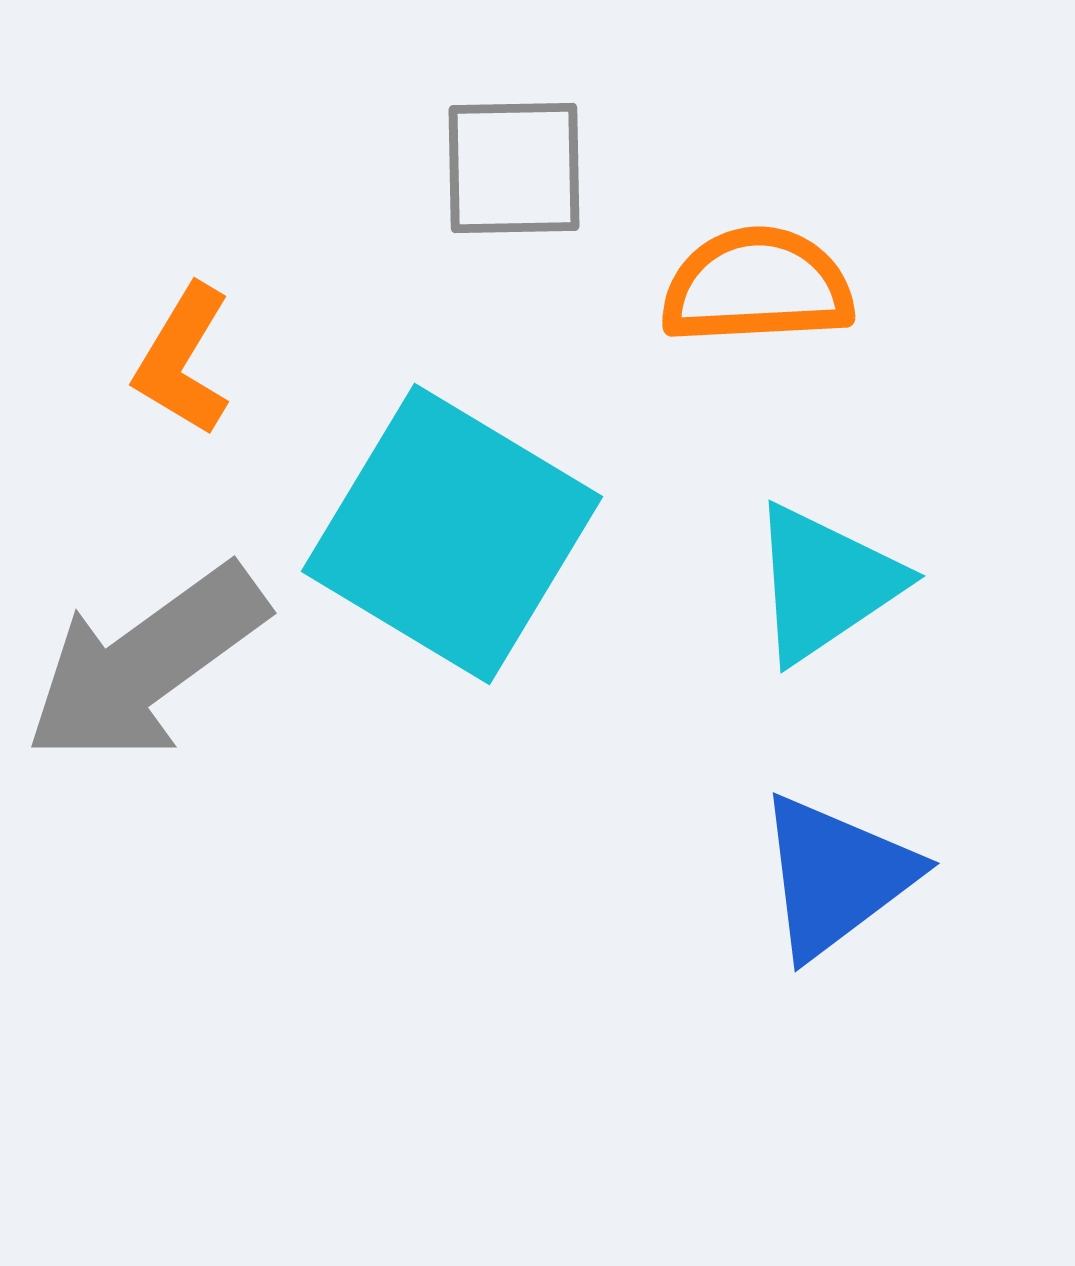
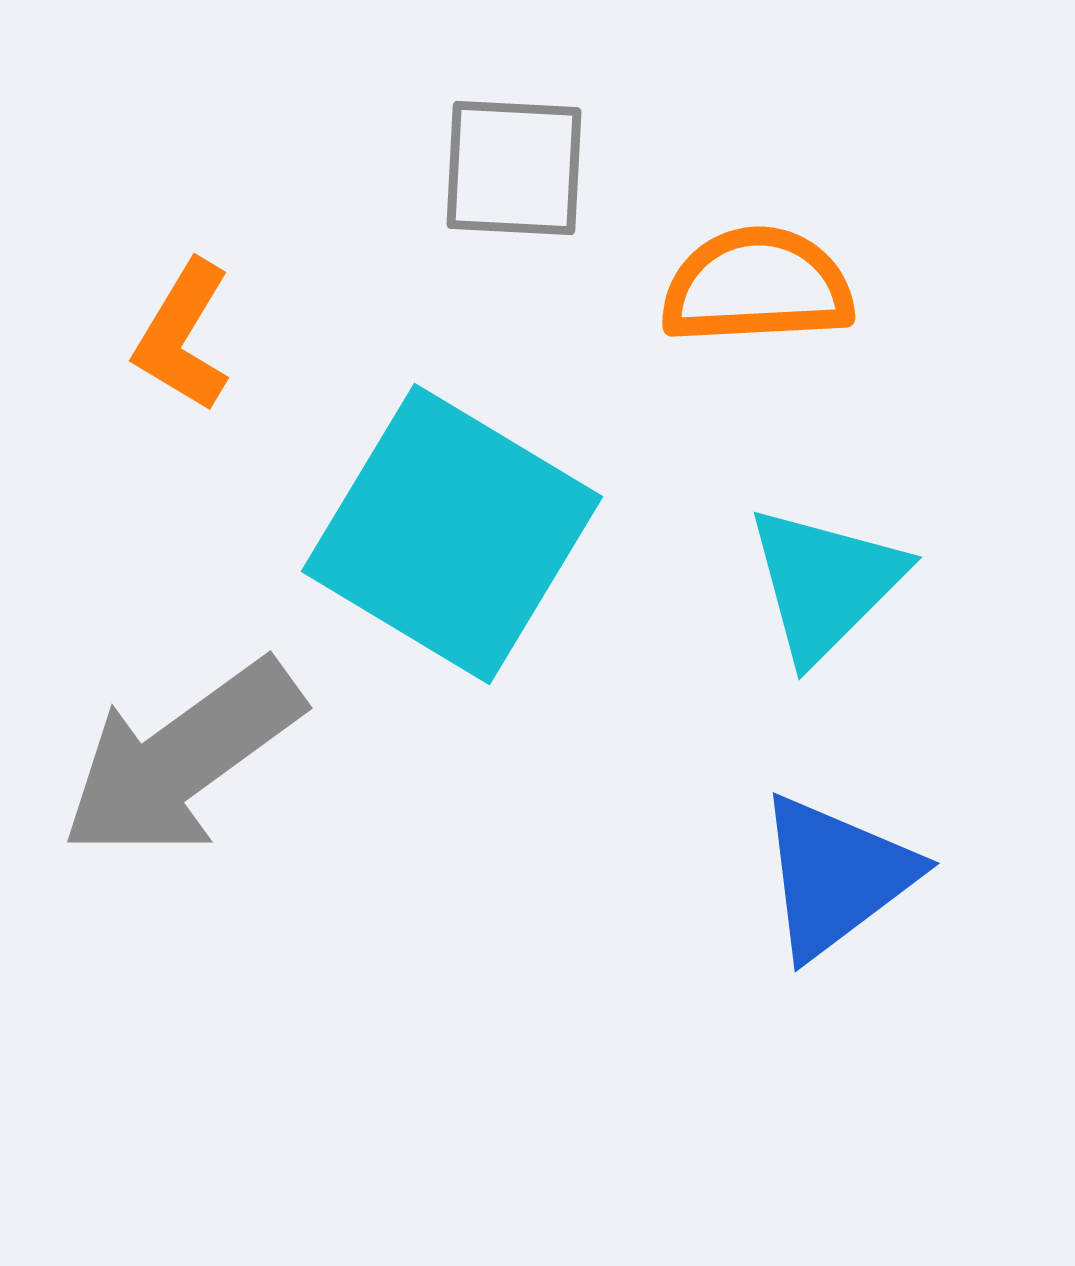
gray square: rotated 4 degrees clockwise
orange L-shape: moved 24 px up
cyan triangle: rotated 11 degrees counterclockwise
gray arrow: moved 36 px right, 95 px down
